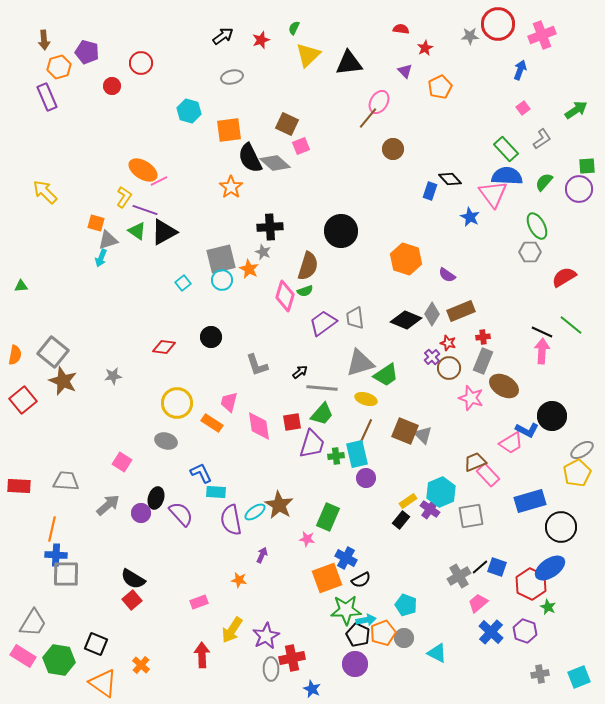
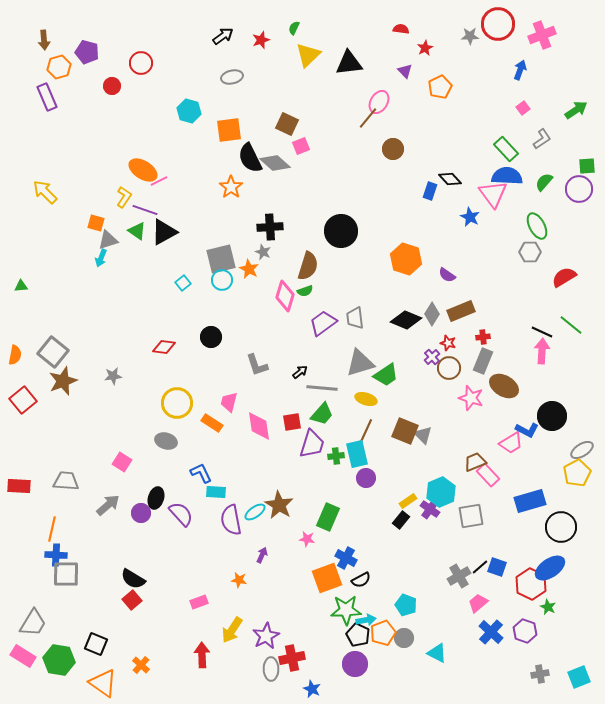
brown star at (63, 381): rotated 28 degrees clockwise
